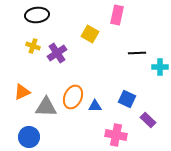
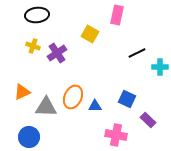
black line: rotated 24 degrees counterclockwise
